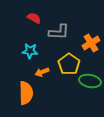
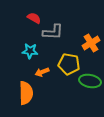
gray L-shape: moved 6 px left
yellow pentagon: rotated 25 degrees counterclockwise
